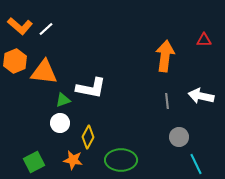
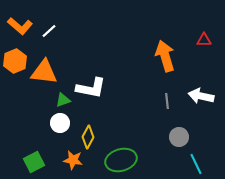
white line: moved 3 px right, 2 px down
orange arrow: rotated 24 degrees counterclockwise
green ellipse: rotated 16 degrees counterclockwise
